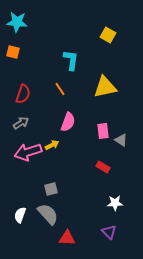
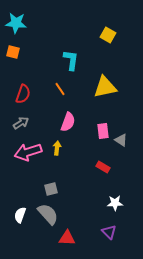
cyan star: moved 1 px left, 1 px down
yellow arrow: moved 5 px right, 3 px down; rotated 56 degrees counterclockwise
